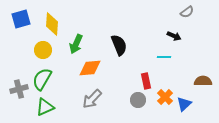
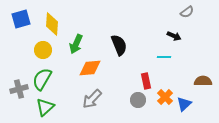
green triangle: rotated 18 degrees counterclockwise
